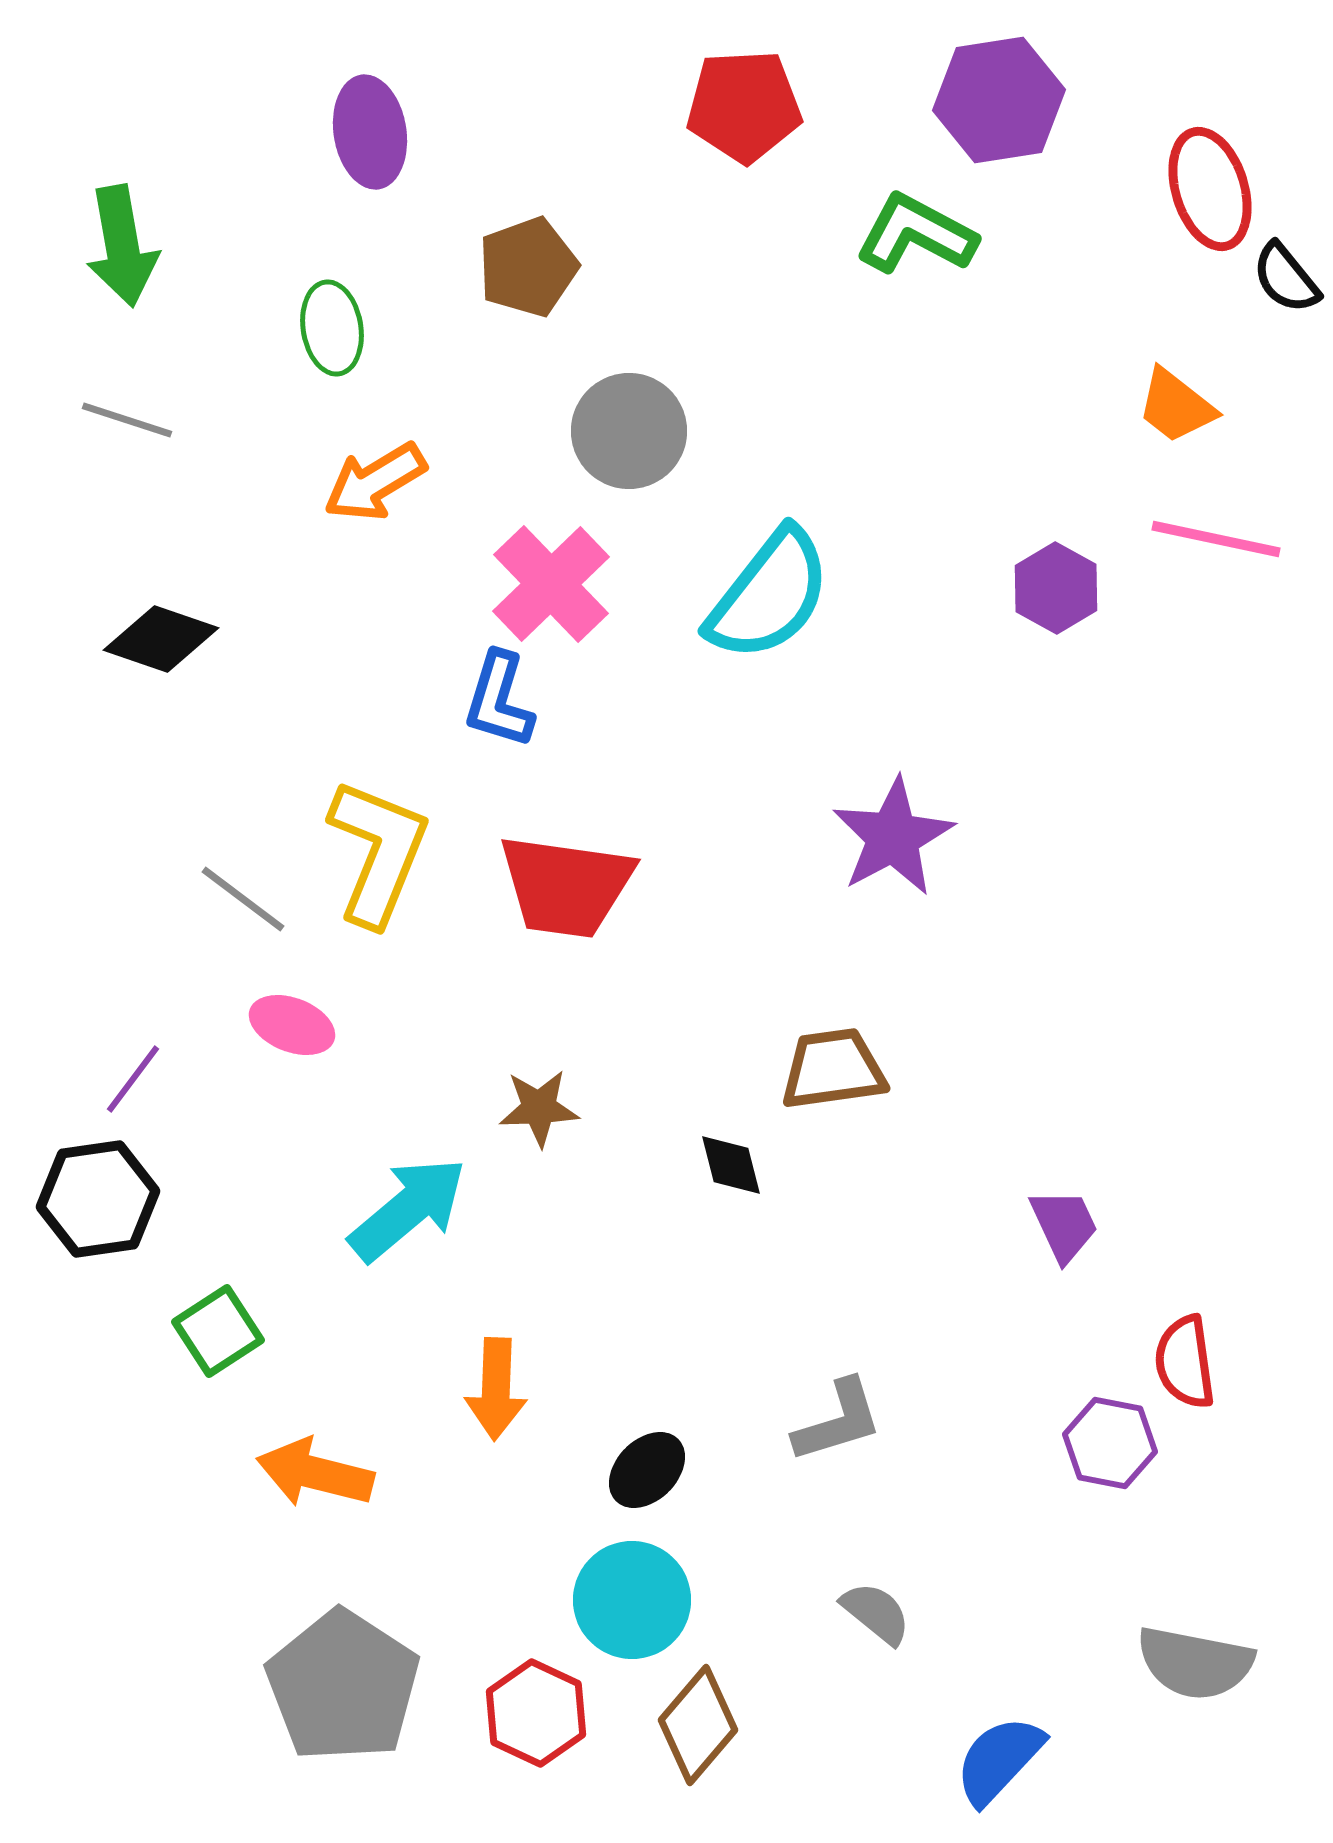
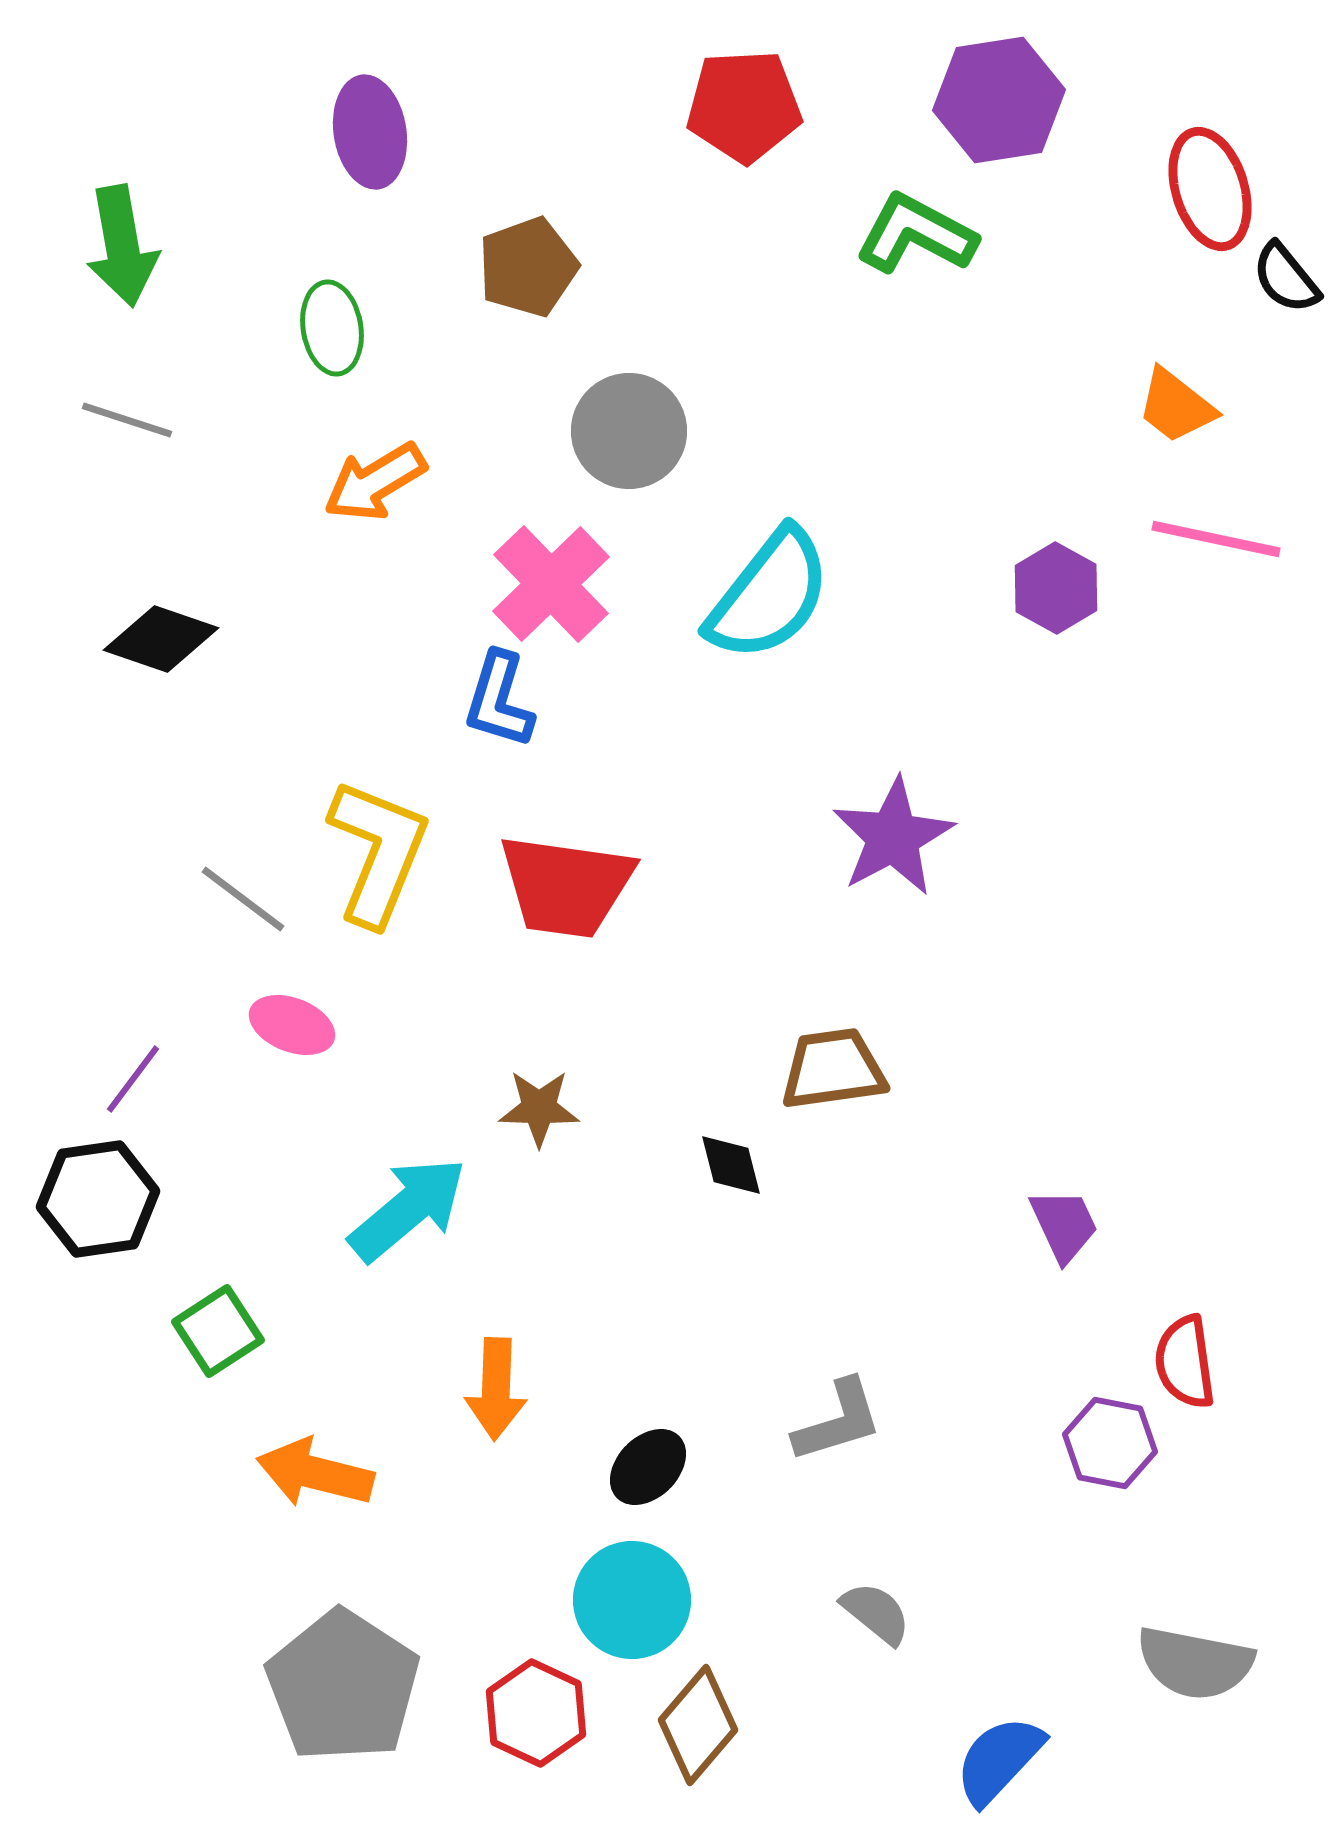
brown star at (539, 1108): rotated 4 degrees clockwise
black ellipse at (647, 1470): moved 1 px right, 3 px up
